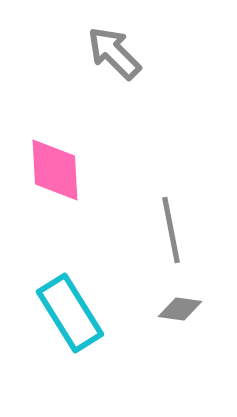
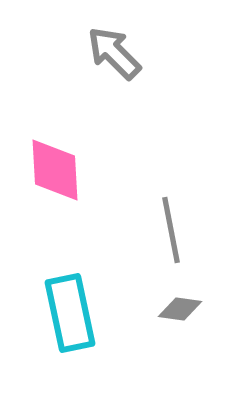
cyan rectangle: rotated 20 degrees clockwise
